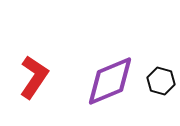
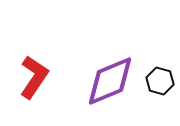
black hexagon: moved 1 px left
